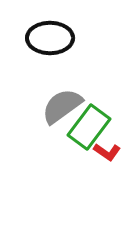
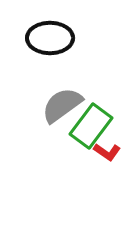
gray semicircle: moved 1 px up
green rectangle: moved 2 px right, 1 px up
